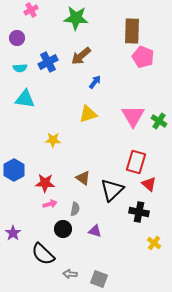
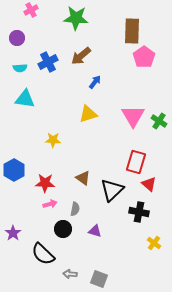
pink pentagon: moved 1 px right; rotated 15 degrees clockwise
